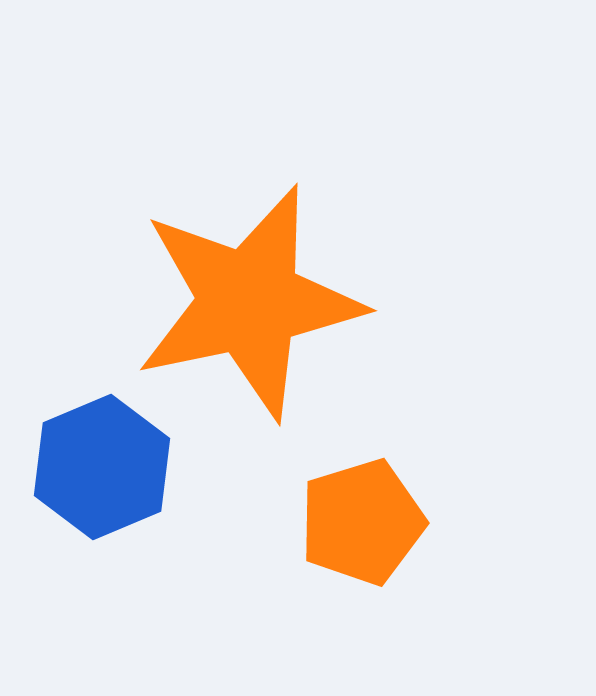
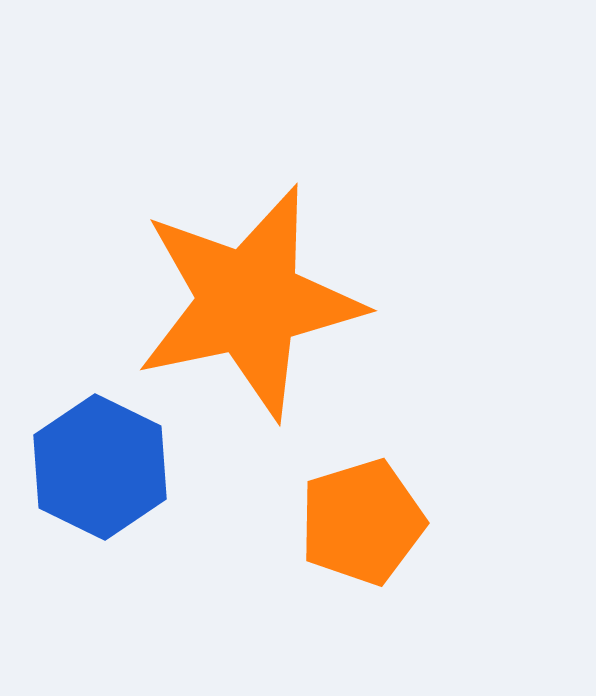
blue hexagon: moved 2 px left; rotated 11 degrees counterclockwise
